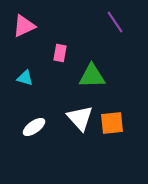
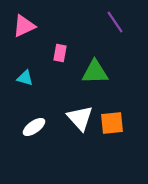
green triangle: moved 3 px right, 4 px up
